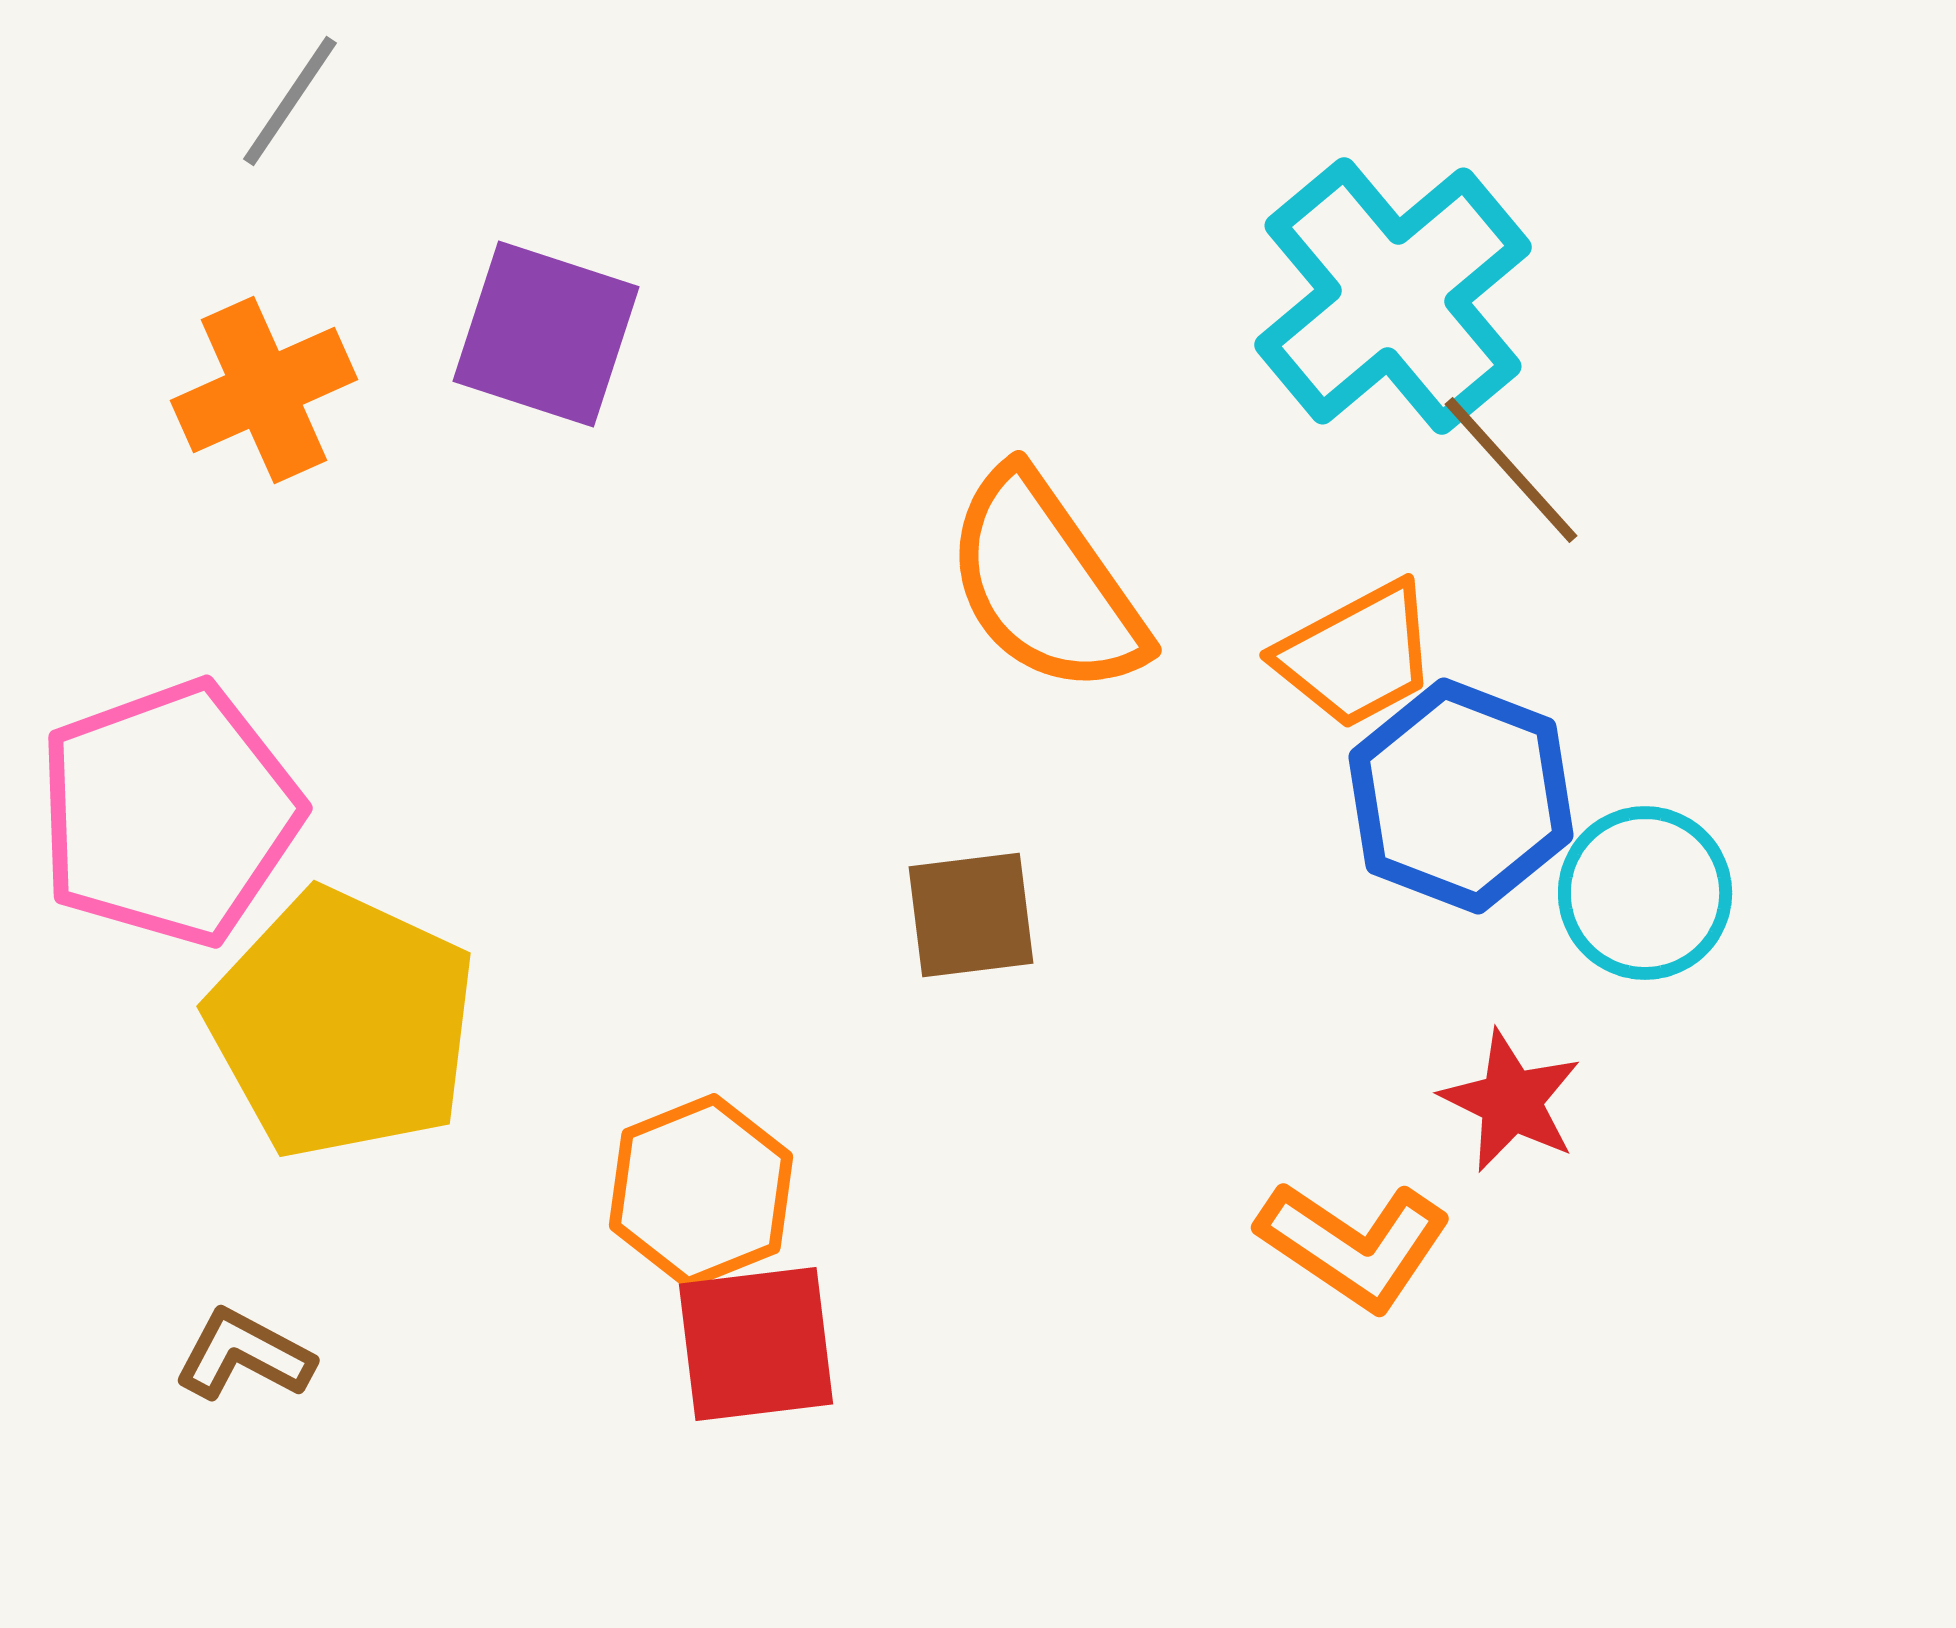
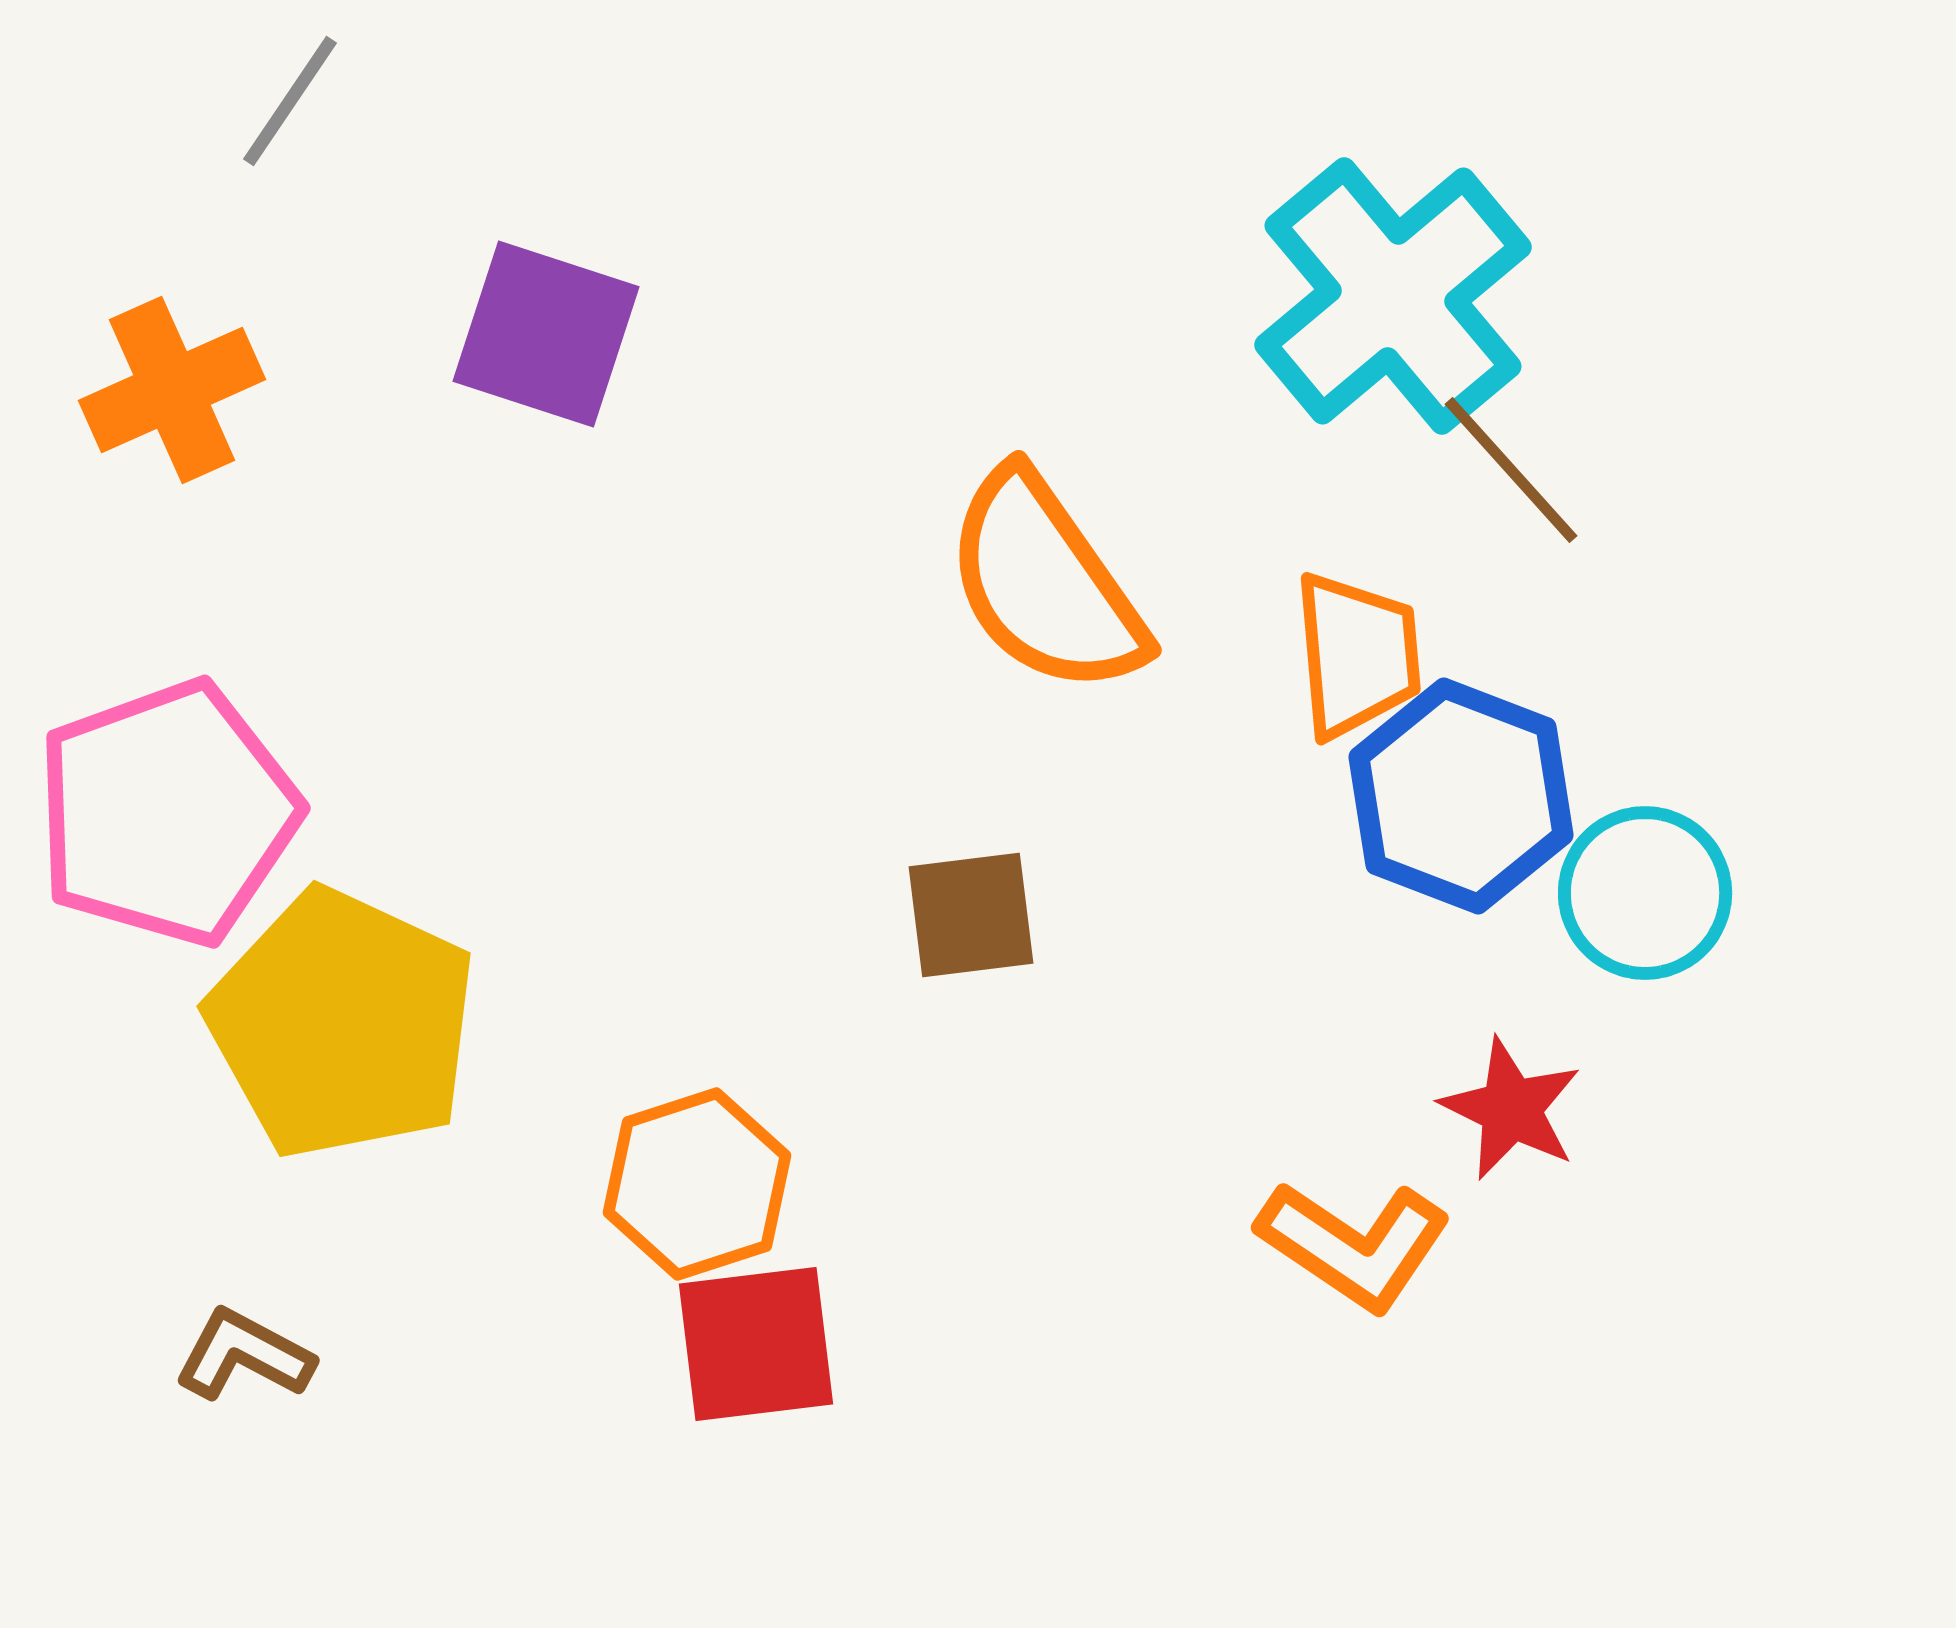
orange cross: moved 92 px left
orange trapezoid: rotated 67 degrees counterclockwise
pink pentagon: moved 2 px left
red star: moved 8 px down
orange hexagon: moved 4 px left, 7 px up; rotated 4 degrees clockwise
